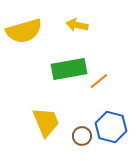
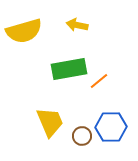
yellow trapezoid: moved 4 px right
blue hexagon: rotated 16 degrees counterclockwise
